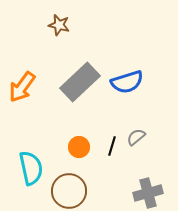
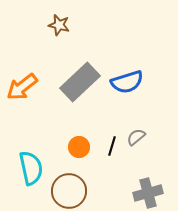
orange arrow: rotated 16 degrees clockwise
